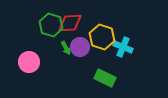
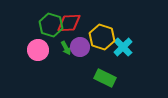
red diamond: moved 1 px left
cyan cross: rotated 24 degrees clockwise
pink circle: moved 9 px right, 12 px up
